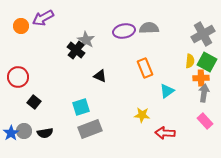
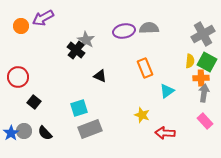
cyan square: moved 2 px left, 1 px down
yellow star: rotated 14 degrees clockwise
black semicircle: rotated 56 degrees clockwise
